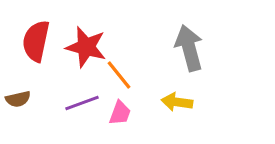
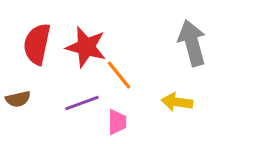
red semicircle: moved 1 px right, 3 px down
gray arrow: moved 3 px right, 5 px up
pink trapezoid: moved 3 px left, 9 px down; rotated 20 degrees counterclockwise
